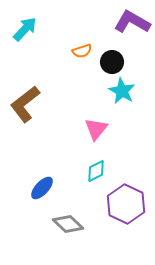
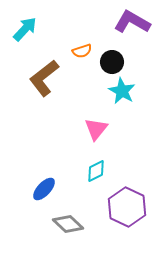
brown L-shape: moved 19 px right, 26 px up
blue ellipse: moved 2 px right, 1 px down
purple hexagon: moved 1 px right, 3 px down
